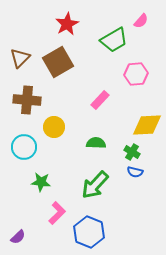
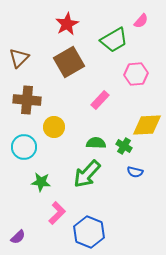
brown triangle: moved 1 px left
brown square: moved 11 px right
green cross: moved 8 px left, 6 px up
green arrow: moved 8 px left, 11 px up
